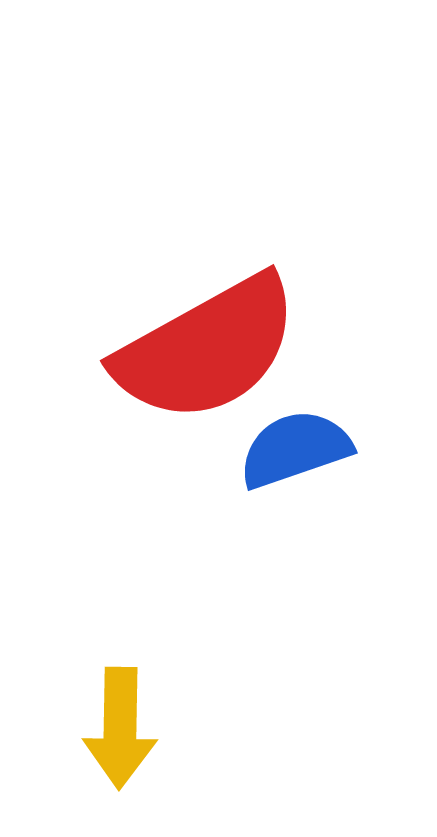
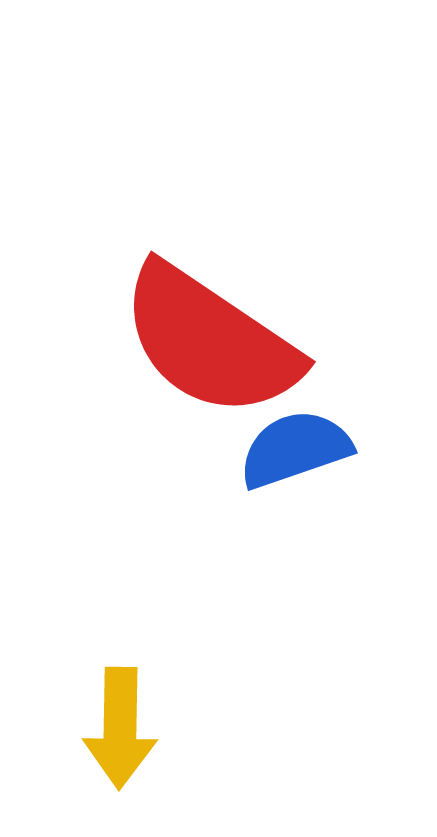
red semicircle: moved 3 px right, 8 px up; rotated 63 degrees clockwise
